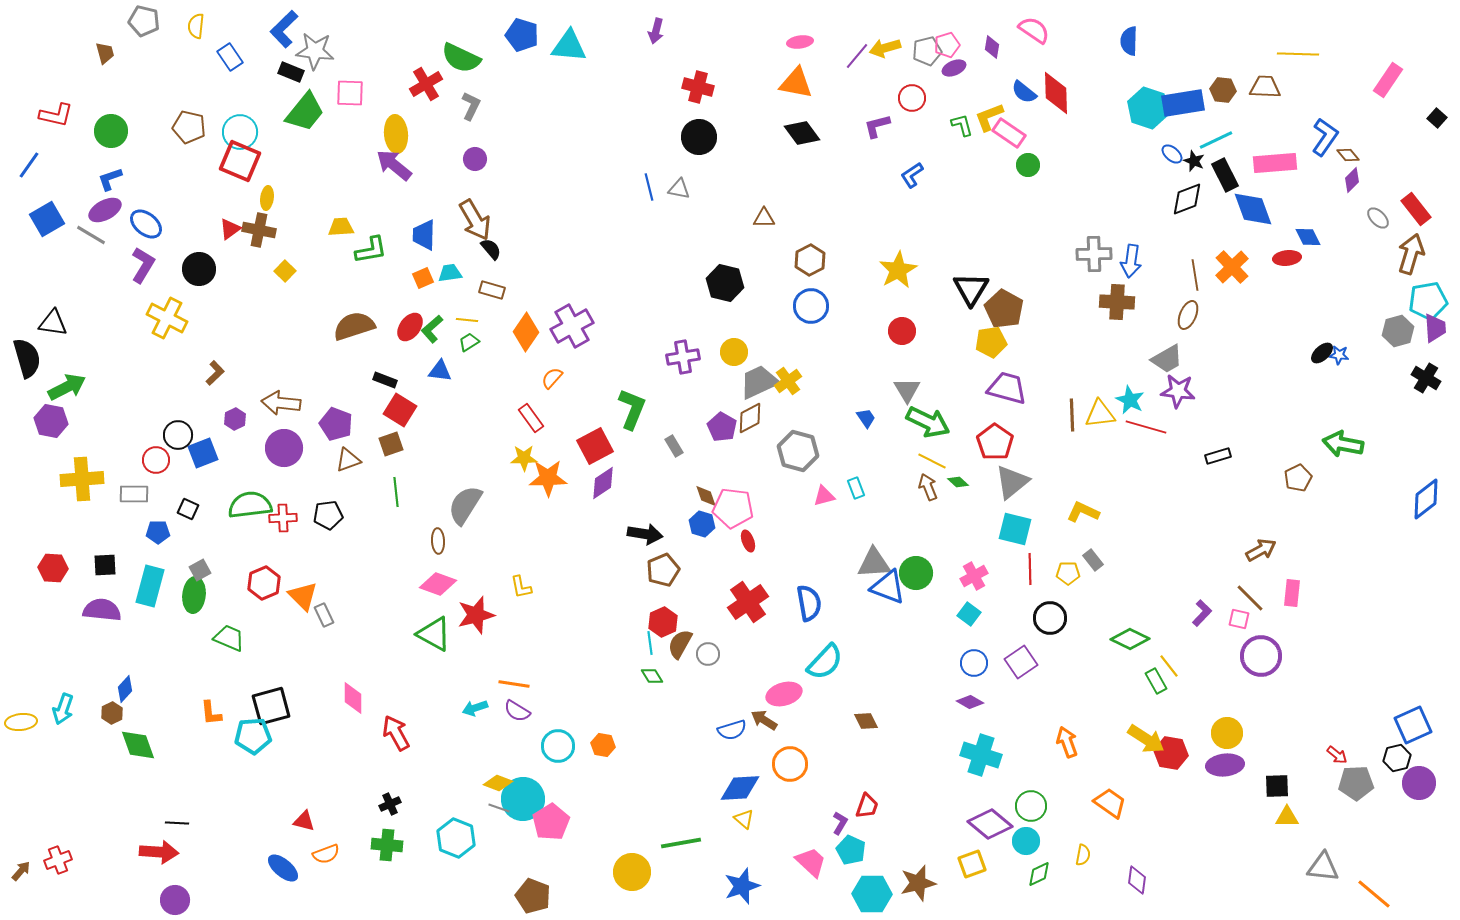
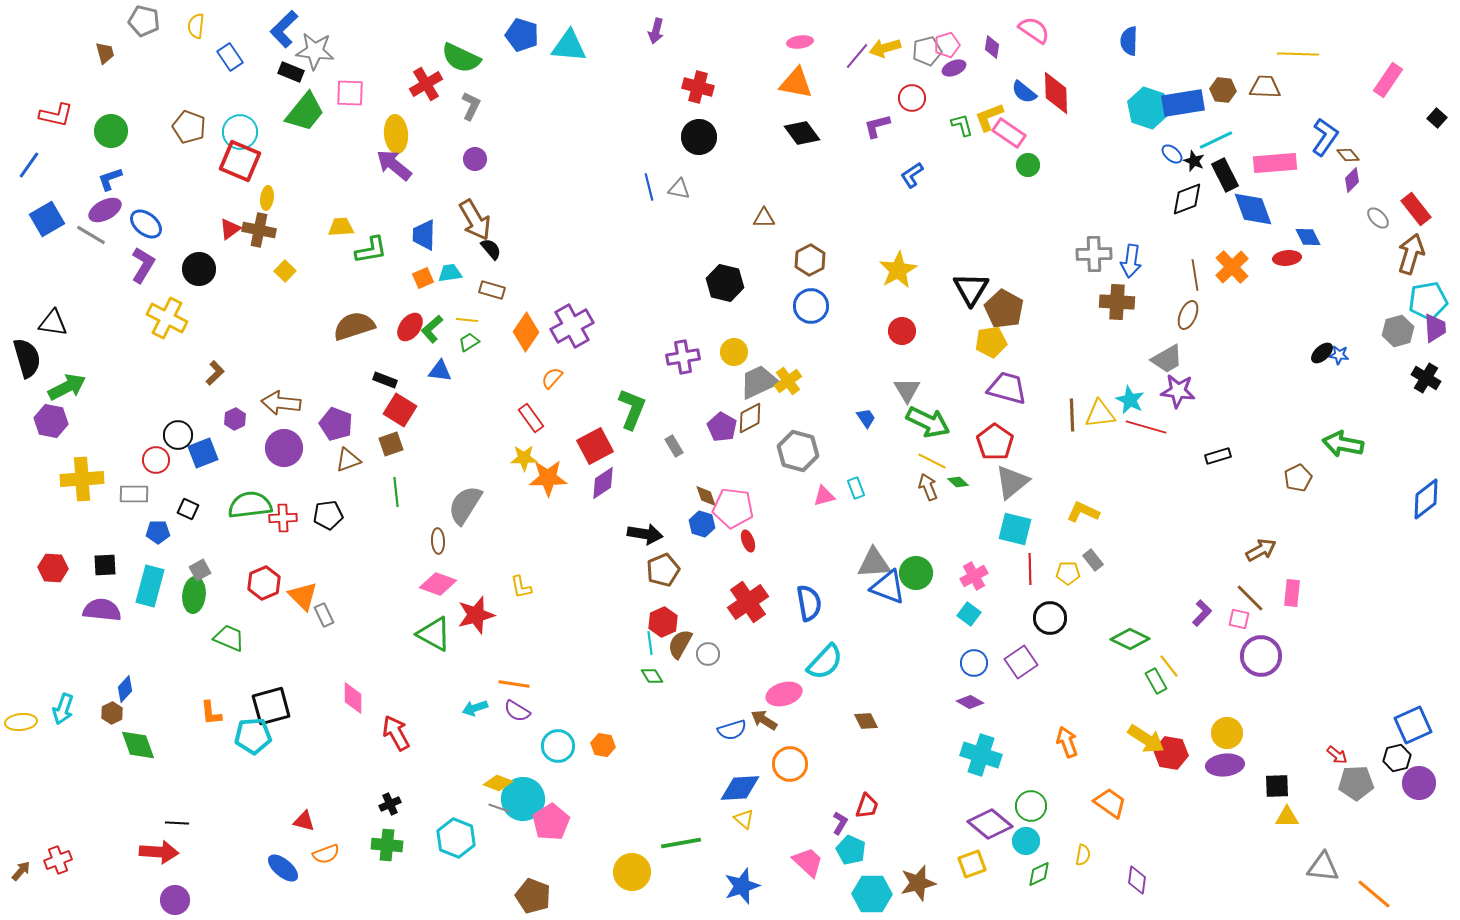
brown pentagon at (189, 127): rotated 8 degrees clockwise
pink trapezoid at (811, 862): moved 3 px left
